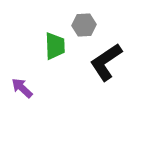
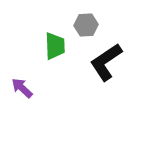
gray hexagon: moved 2 px right
